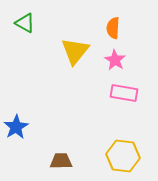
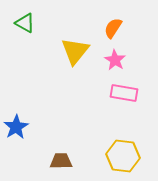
orange semicircle: rotated 30 degrees clockwise
